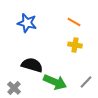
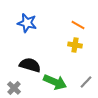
orange line: moved 4 px right, 3 px down
black semicircle: moved 2 px left
